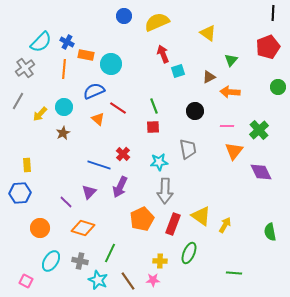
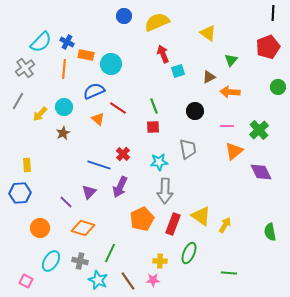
orange triangle at (234, 151): rotated 12 degrees clockwise
green line at (234, 273): moved 5 px left
